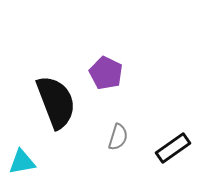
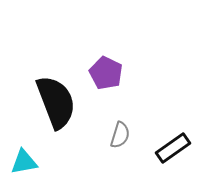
gray semicircle: moved 2 px right, 2 px up
cyan triangle: moved 2 px right
